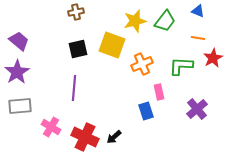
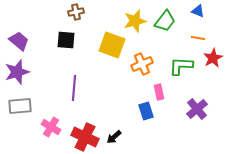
black square: moved 12 px left, 9 px up; rotated 18 degrees clockwise
purple star: rotated 15 degrees clockwise
